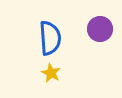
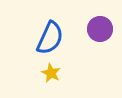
blue semicircle: rotated 28 degrees clockwise
